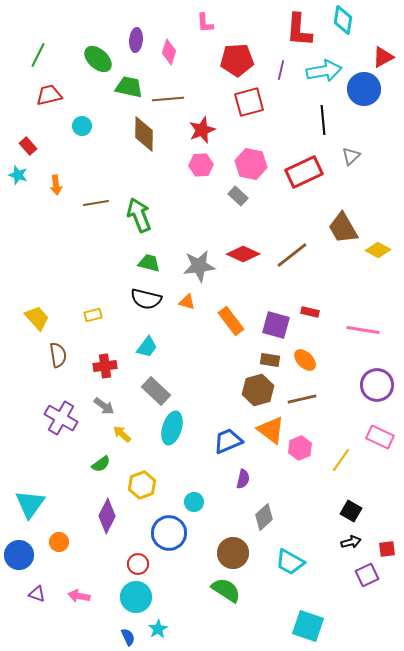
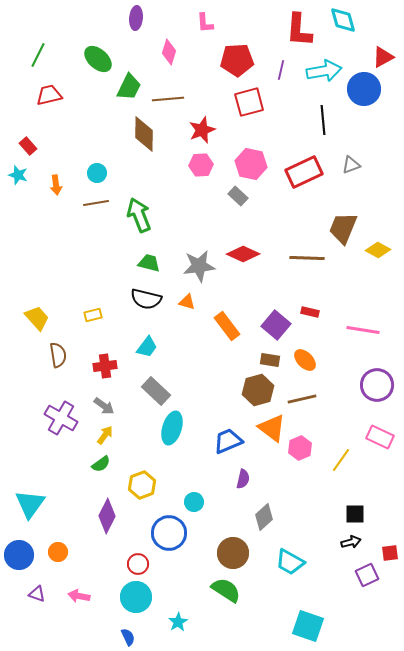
cyan diamond at (343, 20): rotated 24 degrees counterclockwise
purple ellipse at (136, 40): moved 22 px up
green trapezoid at (129, 87): rotated 104 degrees clockwise
cyan circle at (82, 126): moved 15 px right, 47 px down
gray triangle at (351, 156): moved 9 px down; rotated 24 degrees clockwise
brown trapezoid at (343, 228): rotated 52 degrees clockwise
brown line at (292, 255): moved 15 px right, 3 px down; rotated 40 degrees clockwise
orange rectangle at (231, 321): moved 4 px left, 5 px down
purple square at (276, 325): rotated 24 degrees clockwise
orange triangle at (271, 430): moved 1 px right, 2 px up
yellow arrow at (122, 434): moved 17 px left, 1 px down; rotated 84 degrees clockwise
black square at (351, 511): moved 4 px right, 3 px down; rotated 30 degrees counterclockwise
orange circle at (59, 542): moved 1 px left, 10 px down
red square at (387, 549): moved 3 px right, 4 px down
cyan star at (158, 629): moved 20 px right, 7 px up
